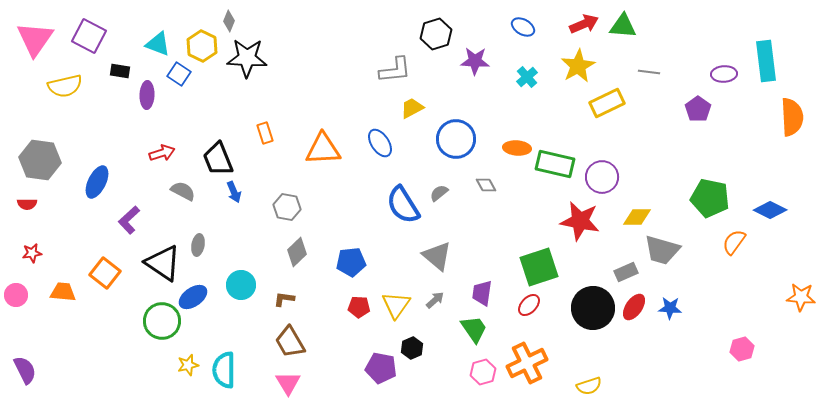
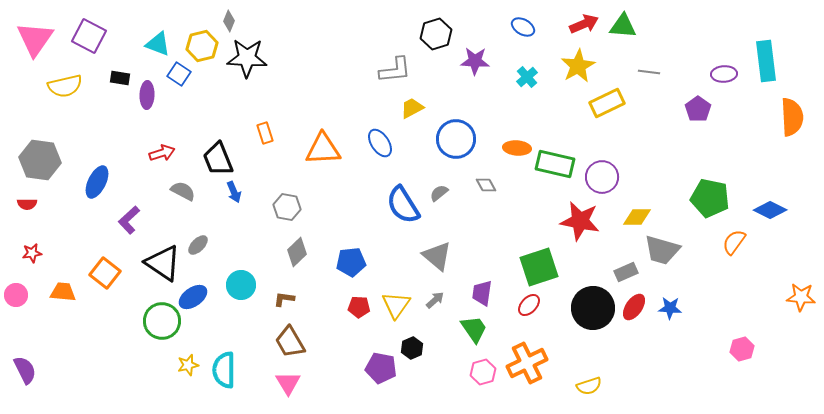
yellow hexagon at (202, 46): rotated 20 degrees clockwise
black rectangle at (120, 71): moved 7 px down
gray ellipse at (198, 245): rotated 35 degrees clockwise
